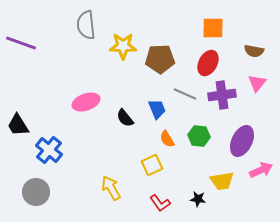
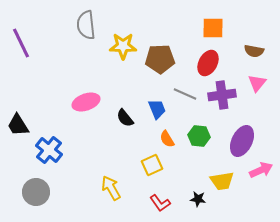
purple line: rotated 44 degrees clockwise
